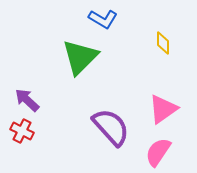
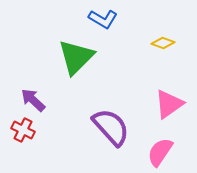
yellow diamond: rotated 70 degrees counterclockwise
green triangle: moved 4 px left
purple arrow: moved 6 px right
pink triangle: moved 6 px right, 5 px up
red cross: moved 1 px right, 1 px up
pink semicircle: moved 2 px right
